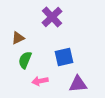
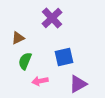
purple cross: moved 1 px down
green semicircle: moved 1 px down
purple triangle: rotated 24 degrees counterclockwise
